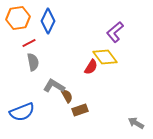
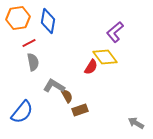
blue diamond: rotated 15 degrees counterclockwise
blue semicircle: rotated 30 degrees counterclockwise
